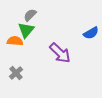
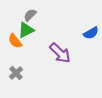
green triangle: rotated 24 degrees clockwise
orange semicircle: rotated 133 degrees counterclockwise
